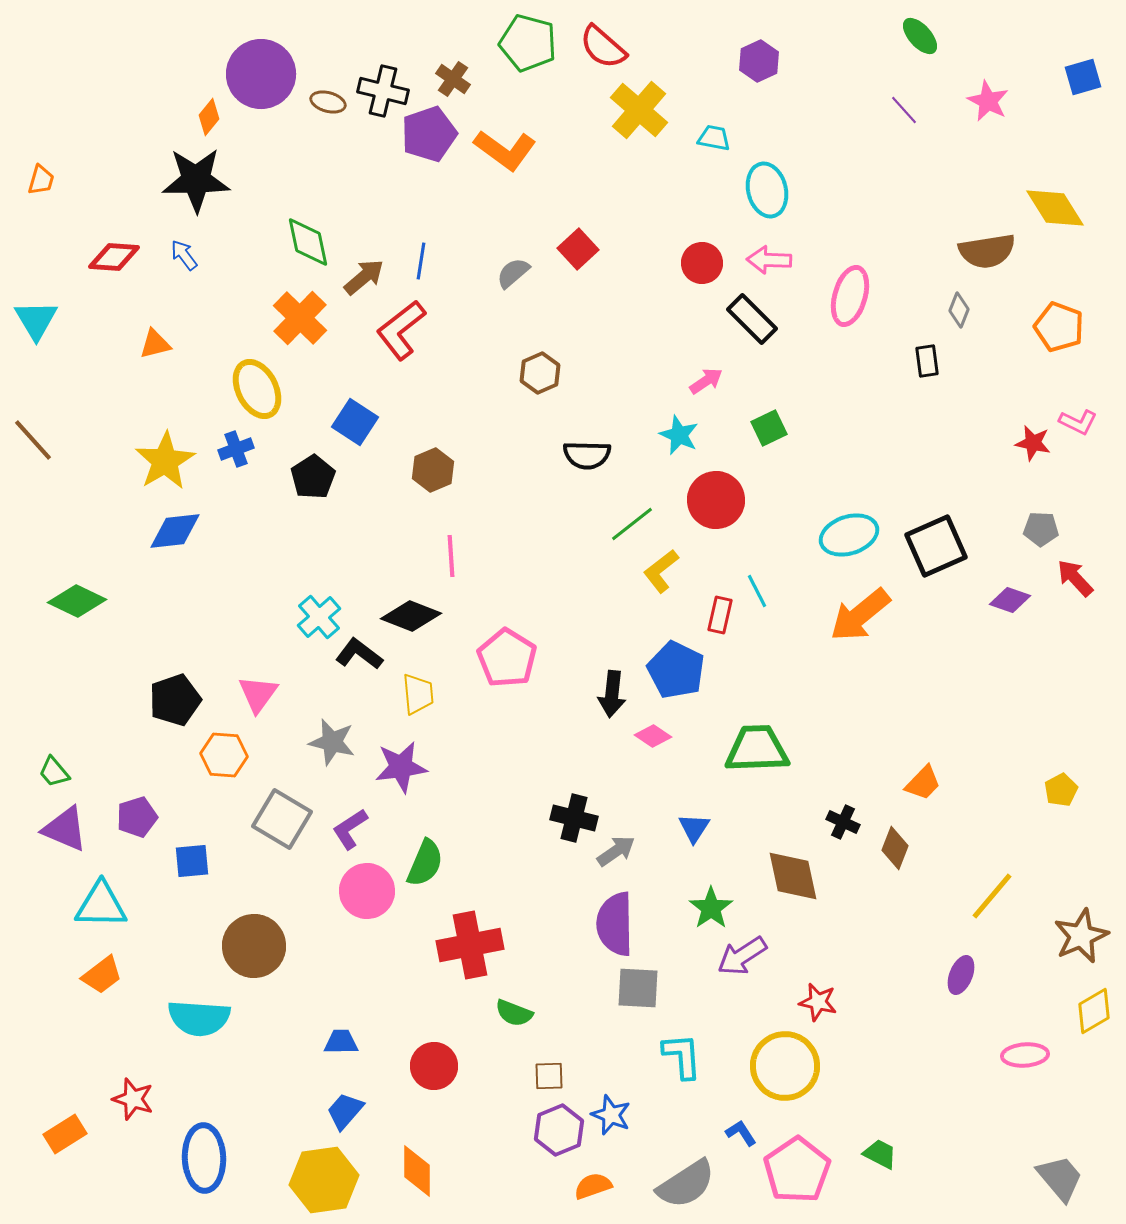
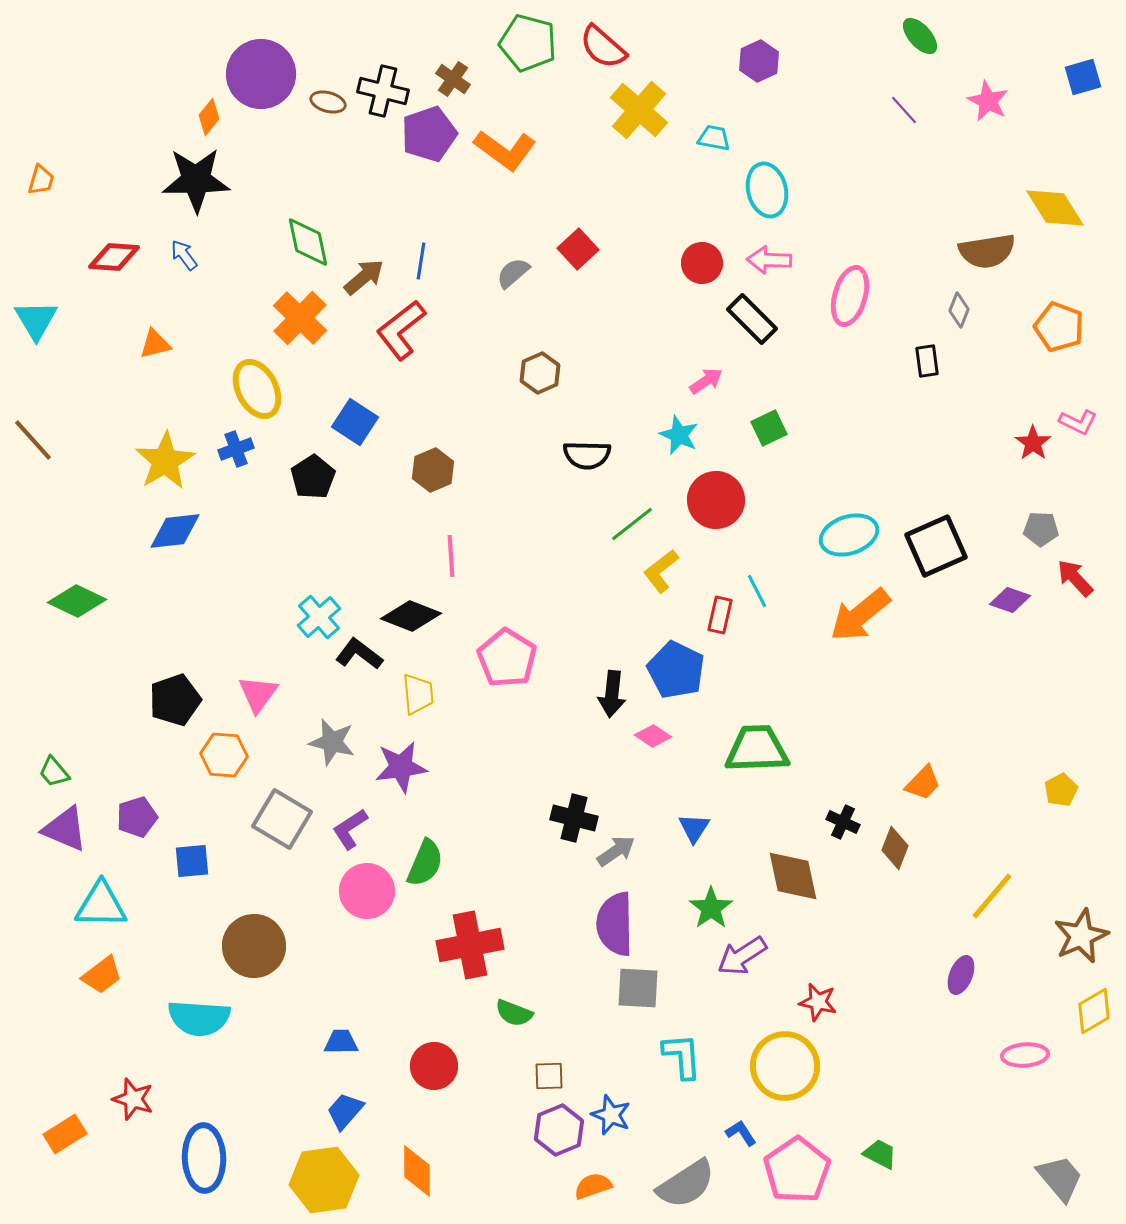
red star at (1033, 443): rotated 24 degrees clockwise
